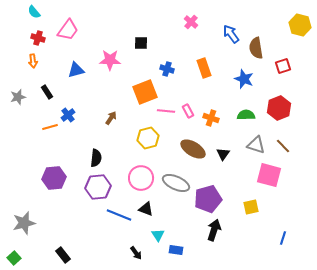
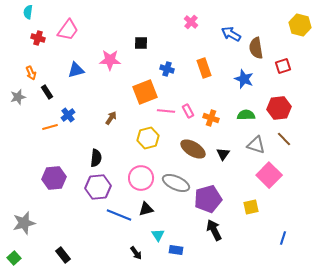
cyan semicircle at (34, 12): moved 6 px left; rotated 48 degrees clockwise
blue arrow at (231, 34): rotated 24 degrees counterclockwise
orange arrow at (33, 61): moved 2 px left, 12 px down; rotated 16 degrees counterclockwise
red hexagon at (279, 108): rotated 15 degrees clockwise
brown line at (283, 146): moved 1 px right, 7 px up
pink square at (269, 175): rotated 30 degrees clockwise
black triangle at (146, 209): rotated 35 degrees counterclockwise
black arrow at (214, 230): rotated 45 degrees counterclockwise
